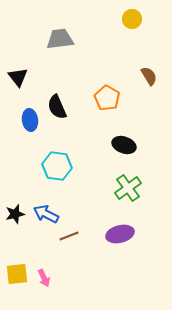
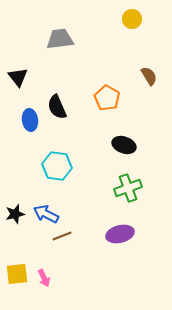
green cross: rotated 16 degrees clockwise
brown line: moved 7 px left
